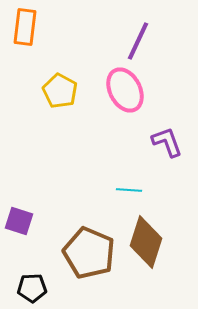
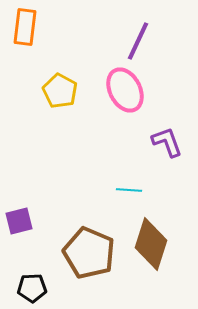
purple square: rotated 32 degrees counterclockwise
brown diamond: moved 5 px right, 2 px down
